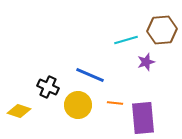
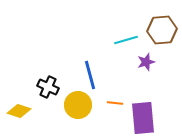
blue line: rotated 52 degrees clockwise
